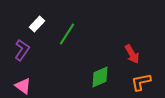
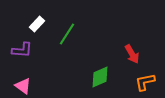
purple L-shape: rotated 60 degrees clockwise
orange L-shape: moved 4 px right
